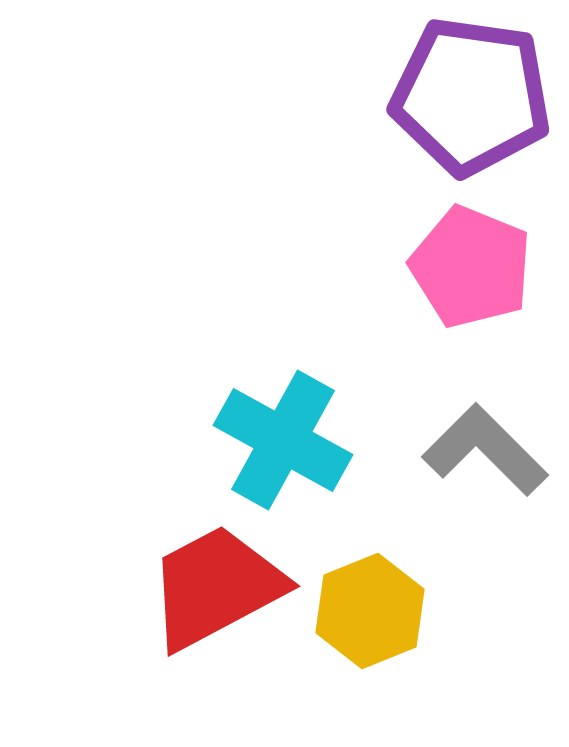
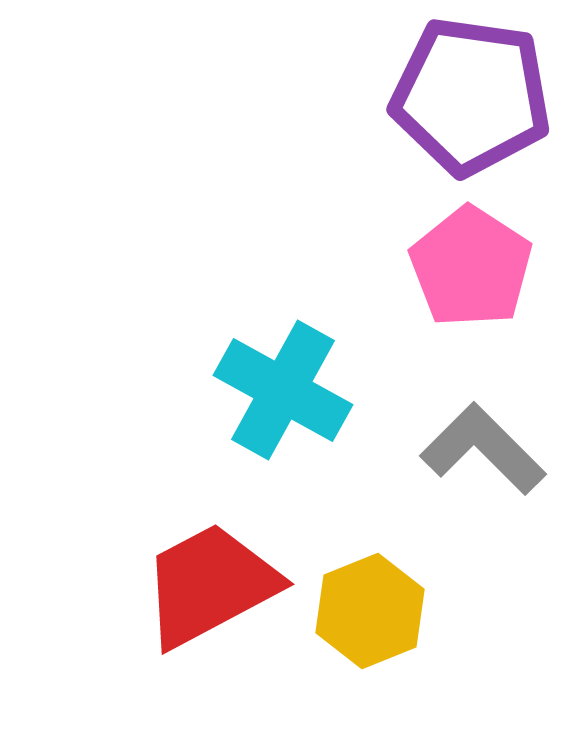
pink pentagon: rotated 11 degrees clockwise
cyan cross: moved 50 px up
gray L-shape: moved 2 px left, 1 px up
red trapezoid: moved 6 px left, 2 px up
